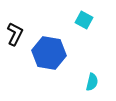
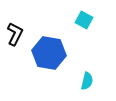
cyan semicircle: moved 5 px left, 1 px up
